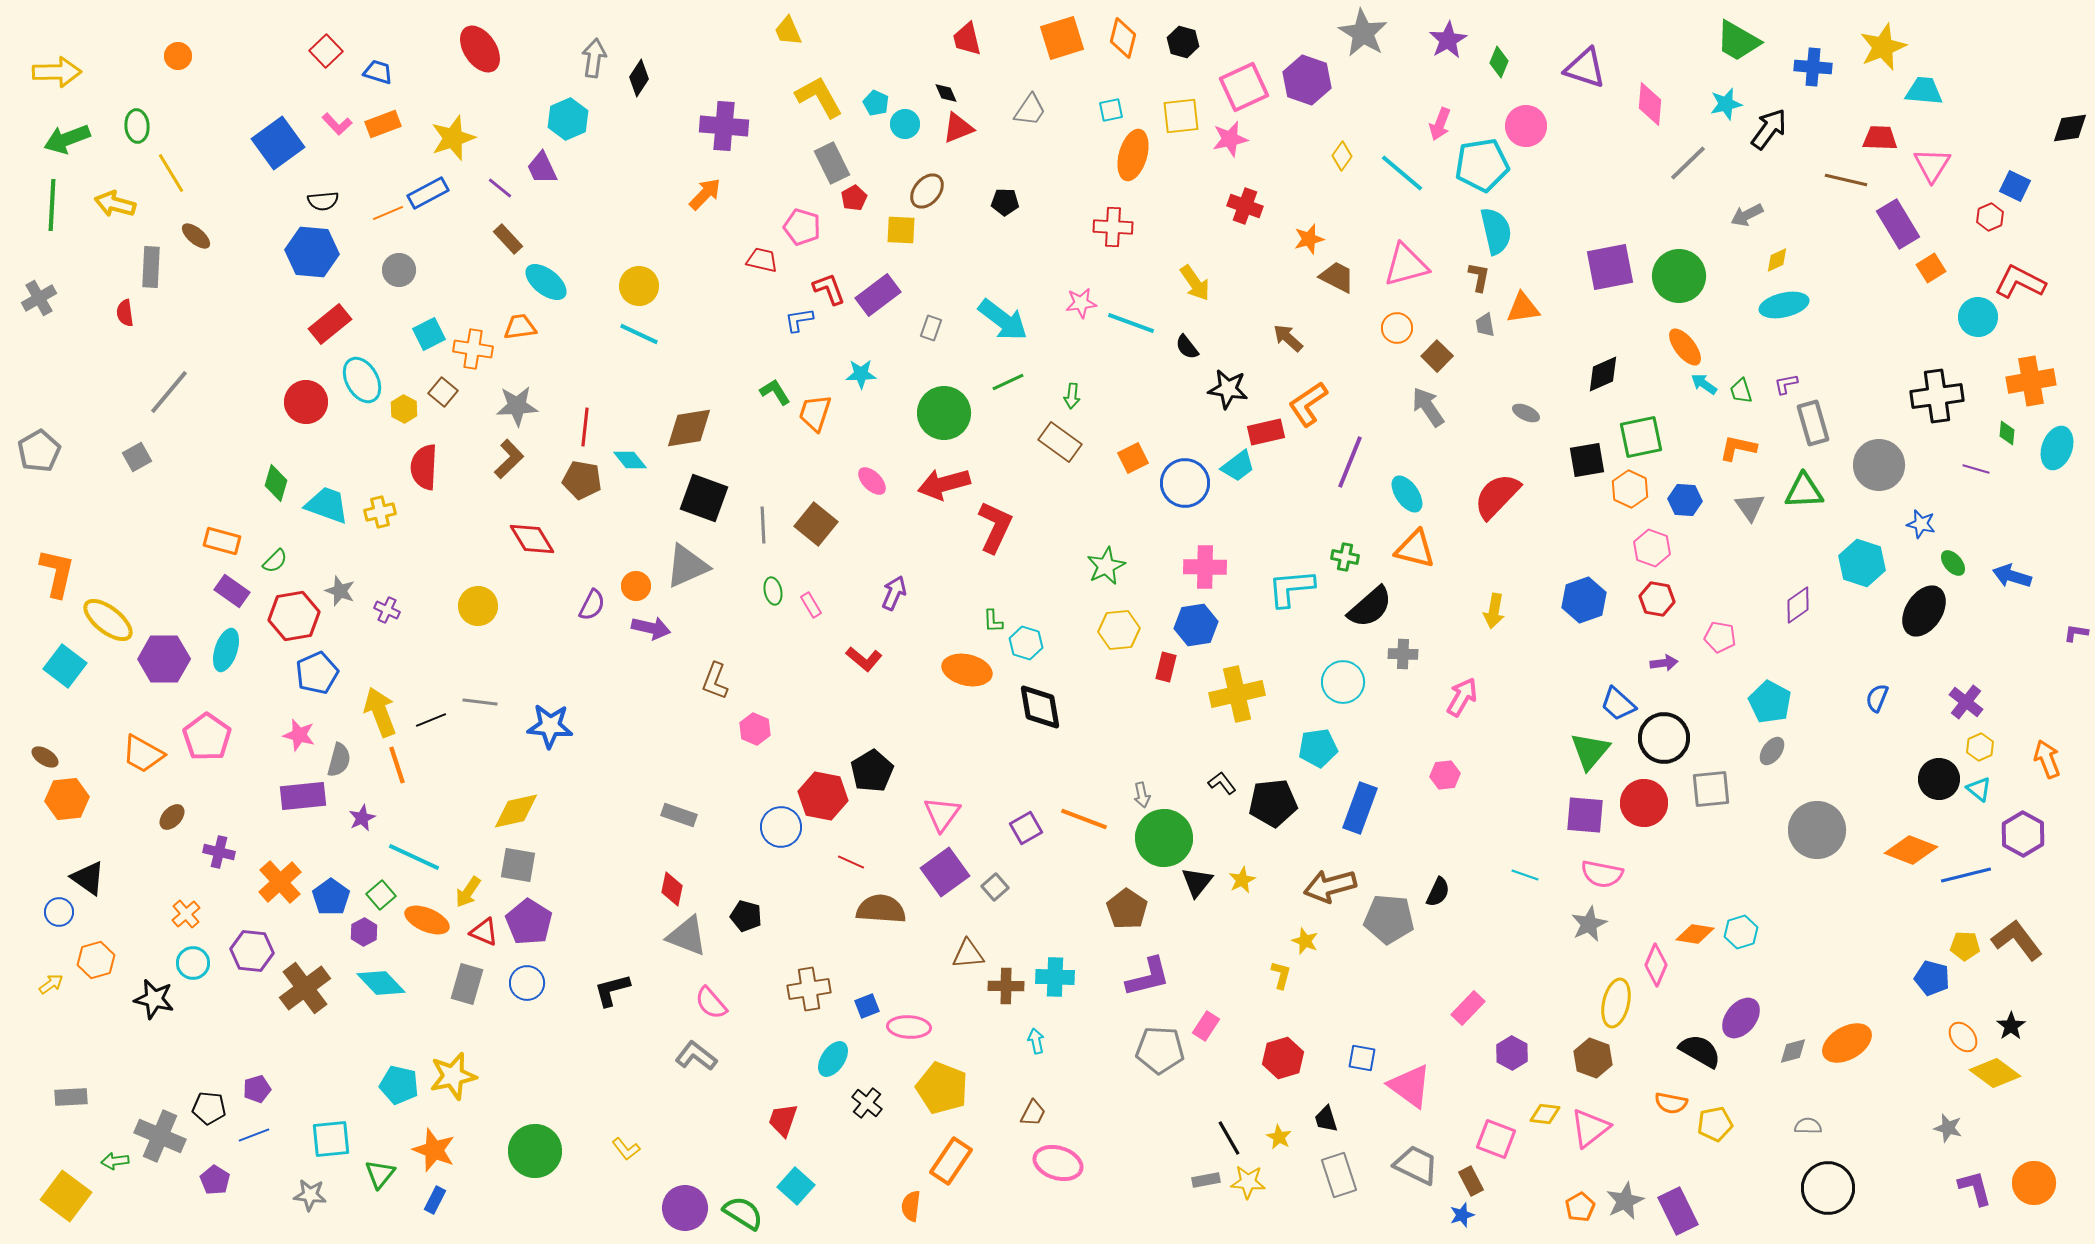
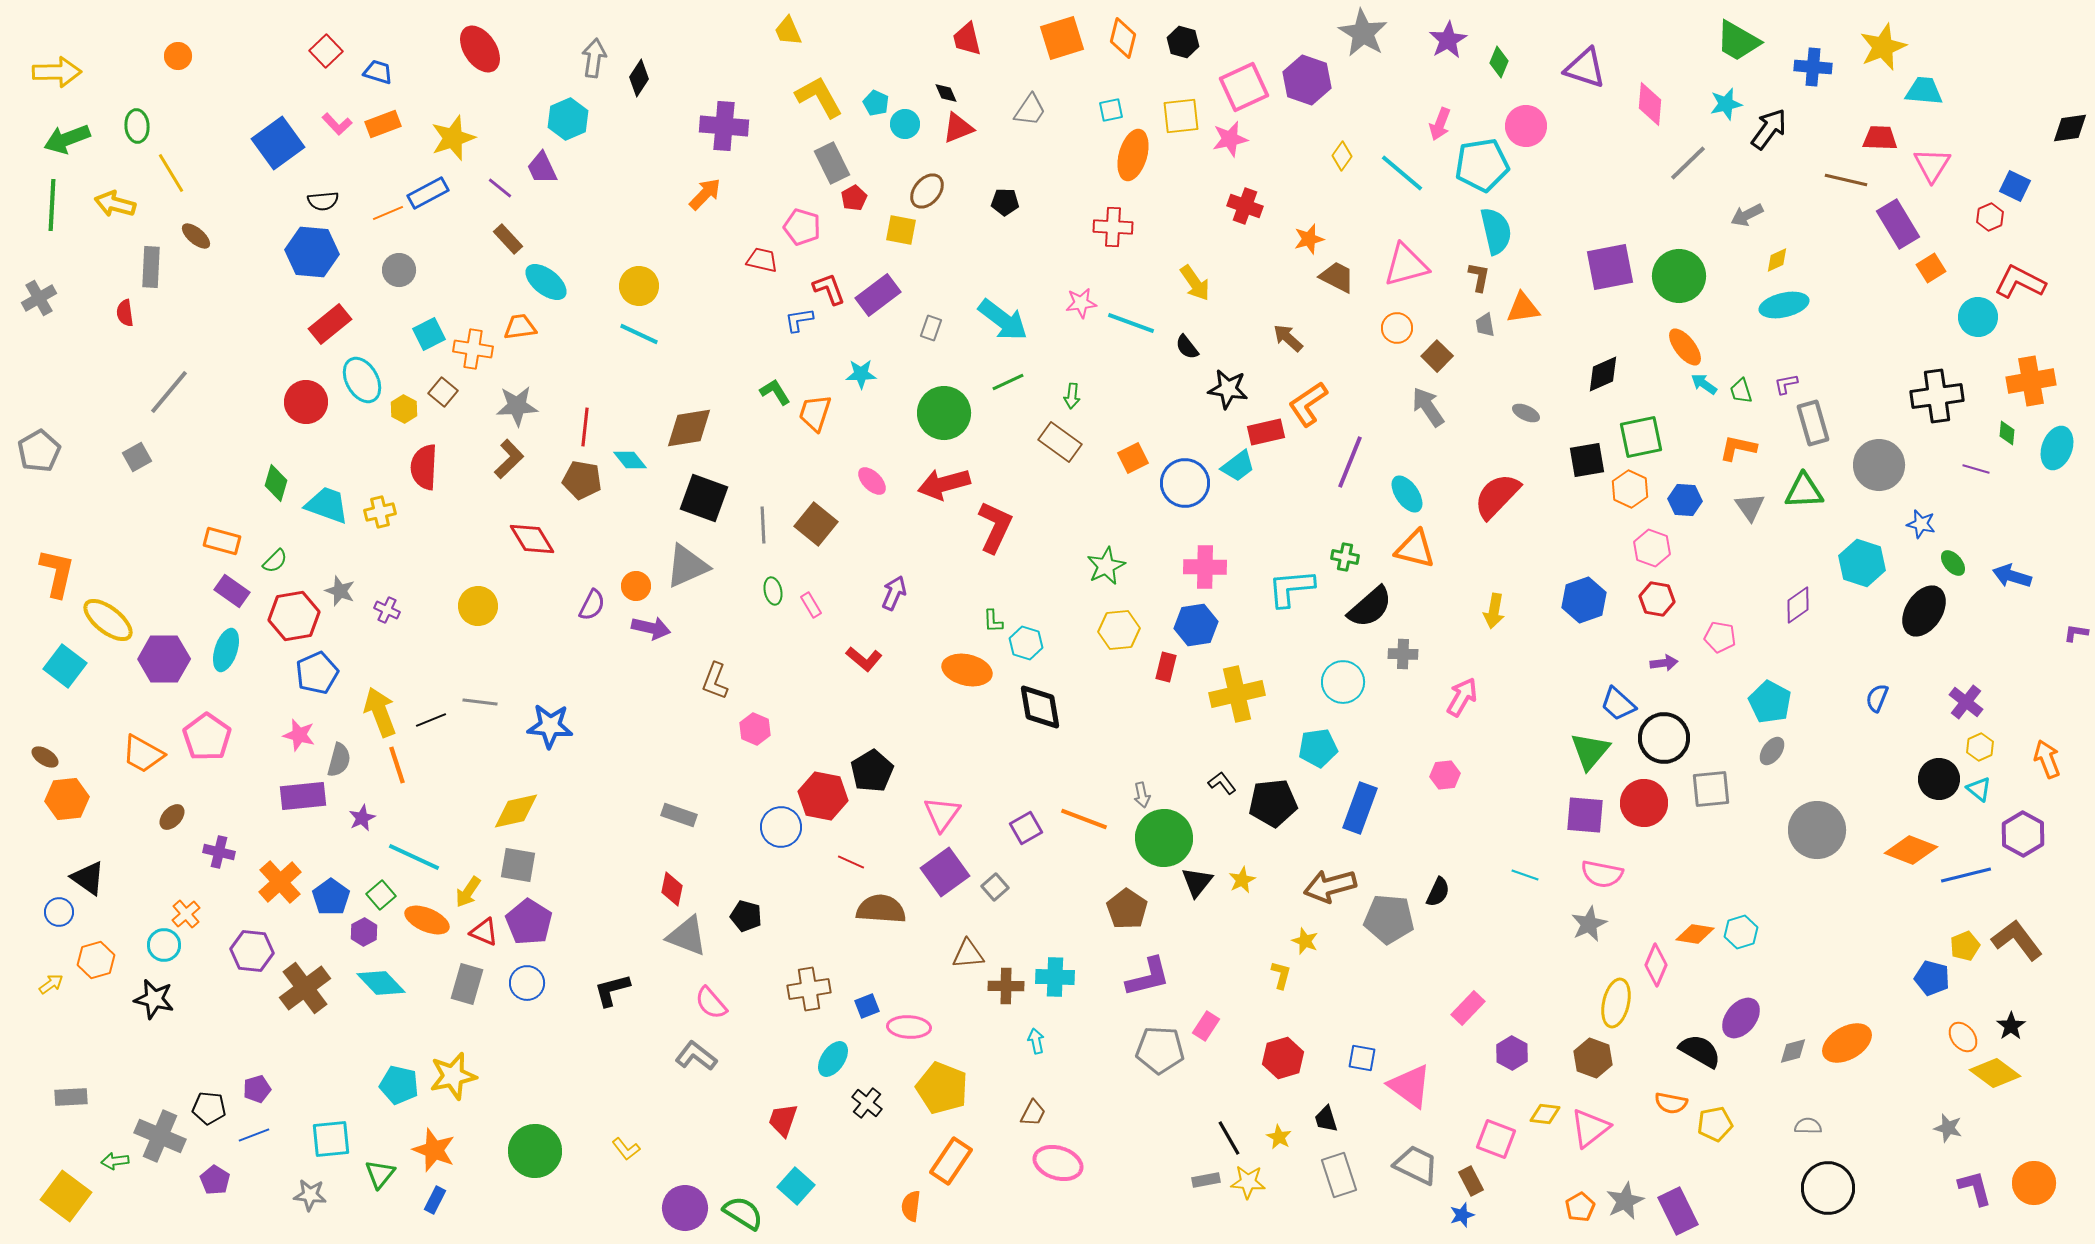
yellow square at (901, 230): rotated 8 degrees clockwise
yellow pentagon at (1965, 946): rotated 24 degrees counterclockwise
cyan circle at (193, 963): moved 29 px left, 18 px up
